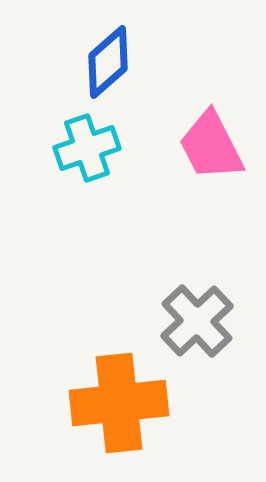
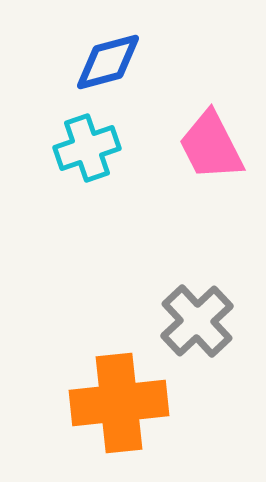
blue diamond: rotated 26 degrees clockwise
